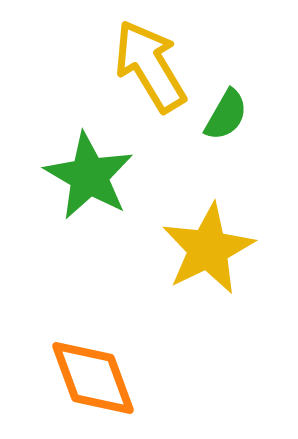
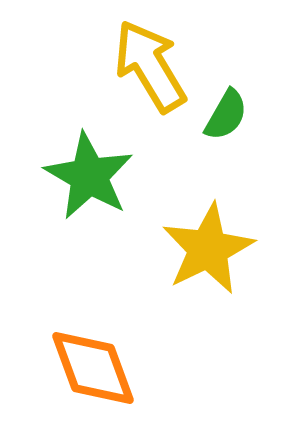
orange diamond: moved 10 px up
